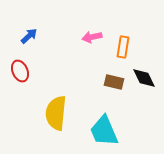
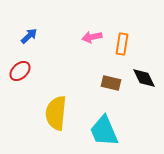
orange rectangle: moved 1 px left, 3 px up
red ellipse: rotated 70 degrees clockwise
brown rectangle: moved 3 px left, 1 px down
